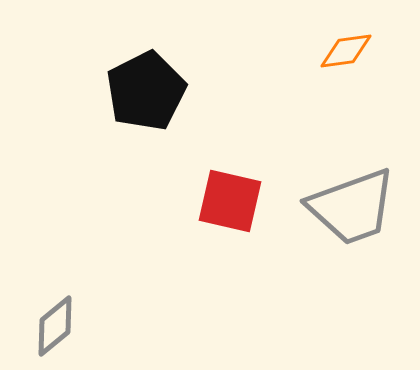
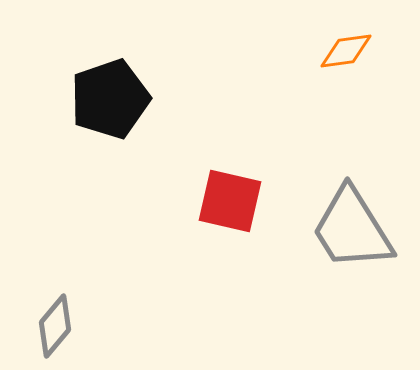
black pentagon: moved 36 px left, 8 px down; rotated 8 degrees clockwise
gray trapezoid: moved 22 px down; rotated 78 degrees clockwise
gray diamond: rotated 10 degrees counterclockwise
